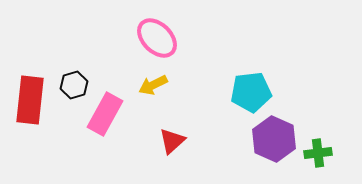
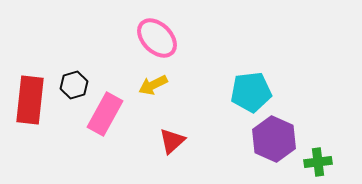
green cross: moved 9 px down
